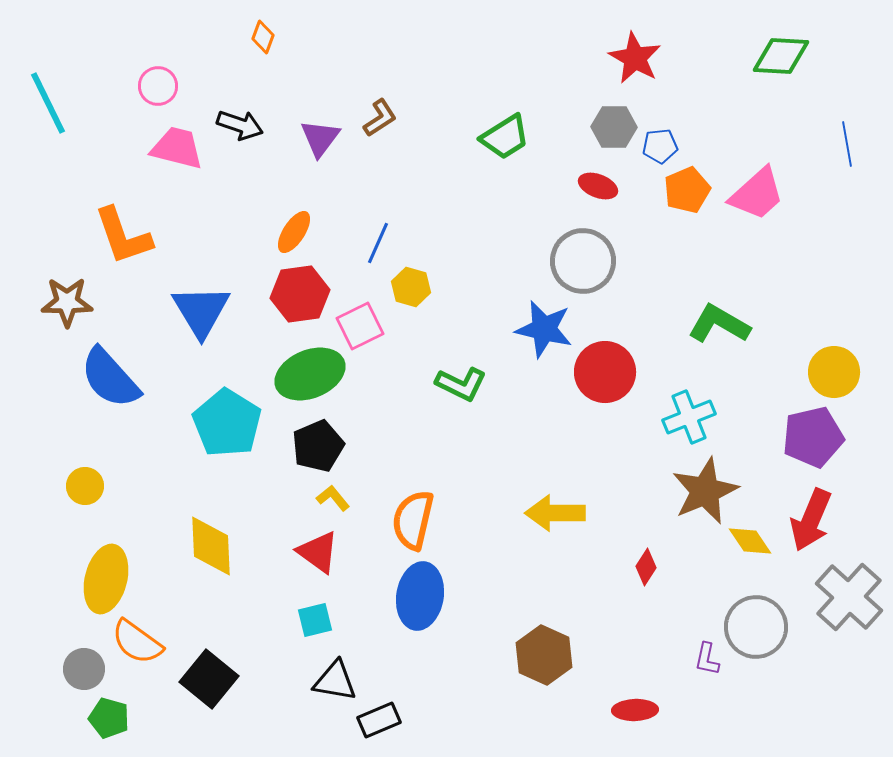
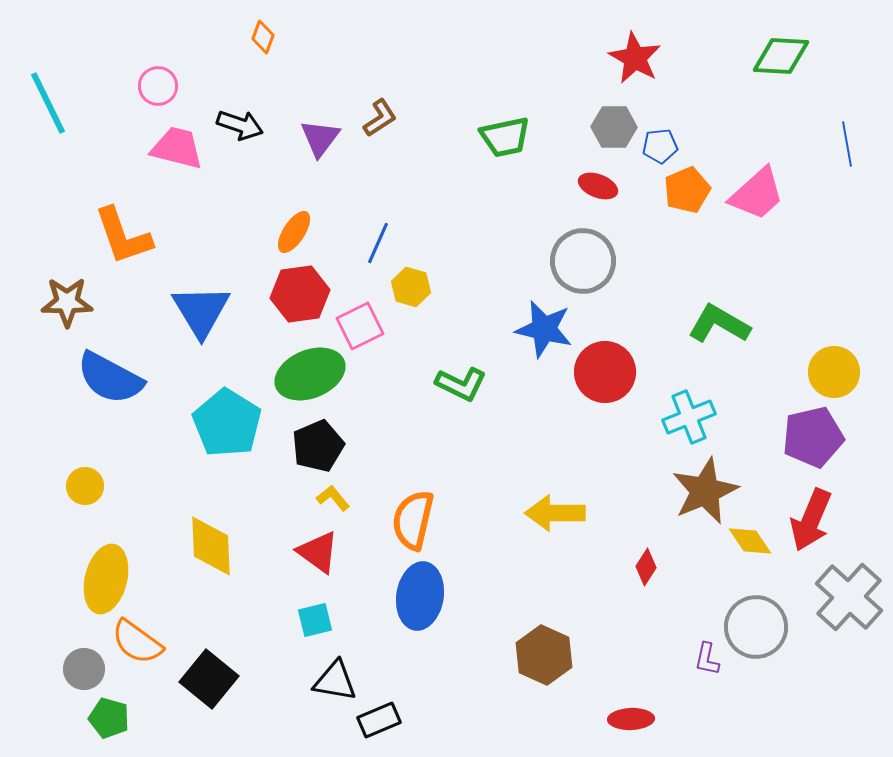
green trapezoid at (505, 137): rotated 20 degrees clockwise
blue semicircle at (110, 378): rotated 20 degrees counterclockwise
red ellipse at (635, 710): moved 4 px left, 9 px down
